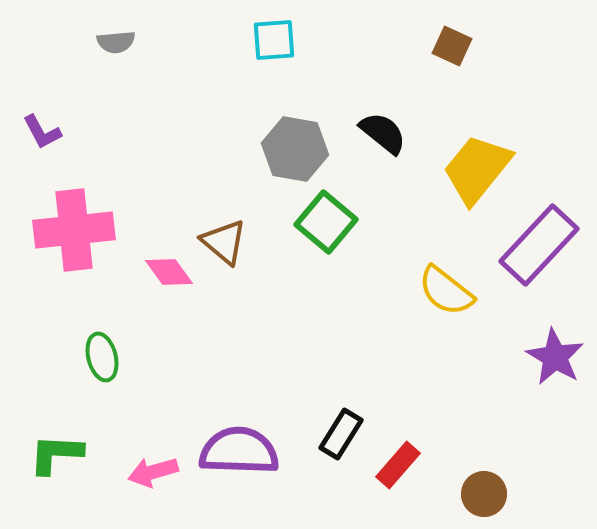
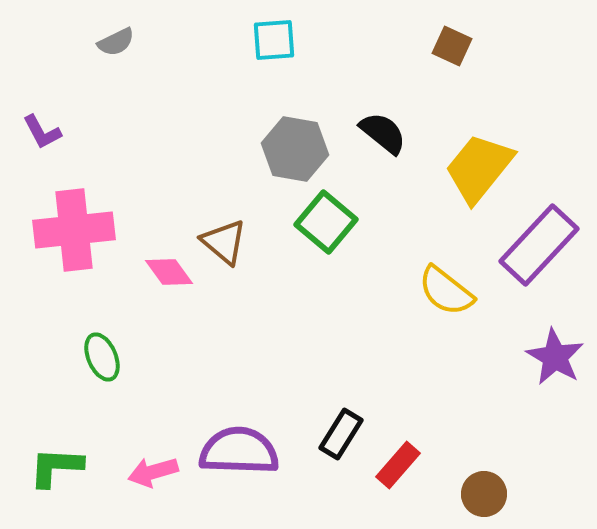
gray semicircle: rotated 21 degrees counterclockwise
yellow trapezoid: moved 2 px right, 1 px up
green ellipse: rotated 9 degrees counterclockwise
green L-shape: moved 13 px down
